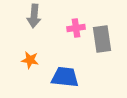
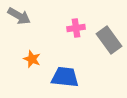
gray arrow: moved 15 px left; rotated 65 degrees counterclockwise
gray rectangle: moved 7 px right, 1 px down; rotated 28 degrees counterclockwise
orange star: moved 2 px right, 1 px up; rotated 12 degrees clockwise
